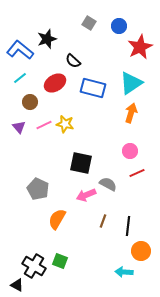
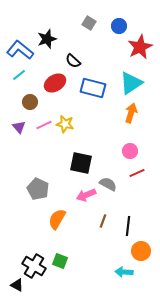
cyan line: moved 1 px left, 3 px up
